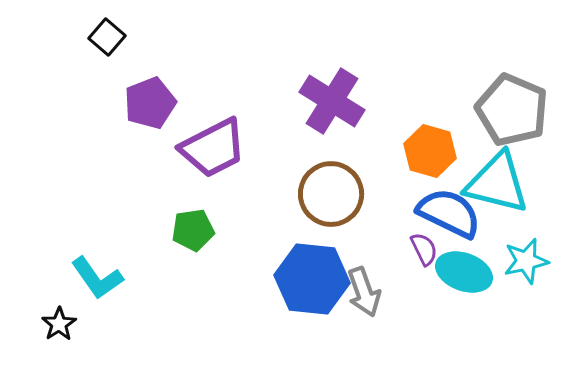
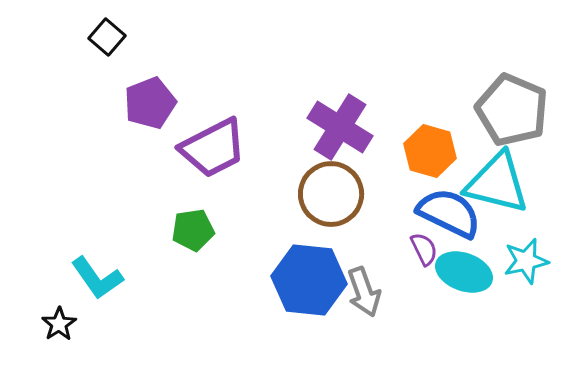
purple cross: moved 8 px right, 26 px down
blue hexagon: moved 3 px left, 1 px down
